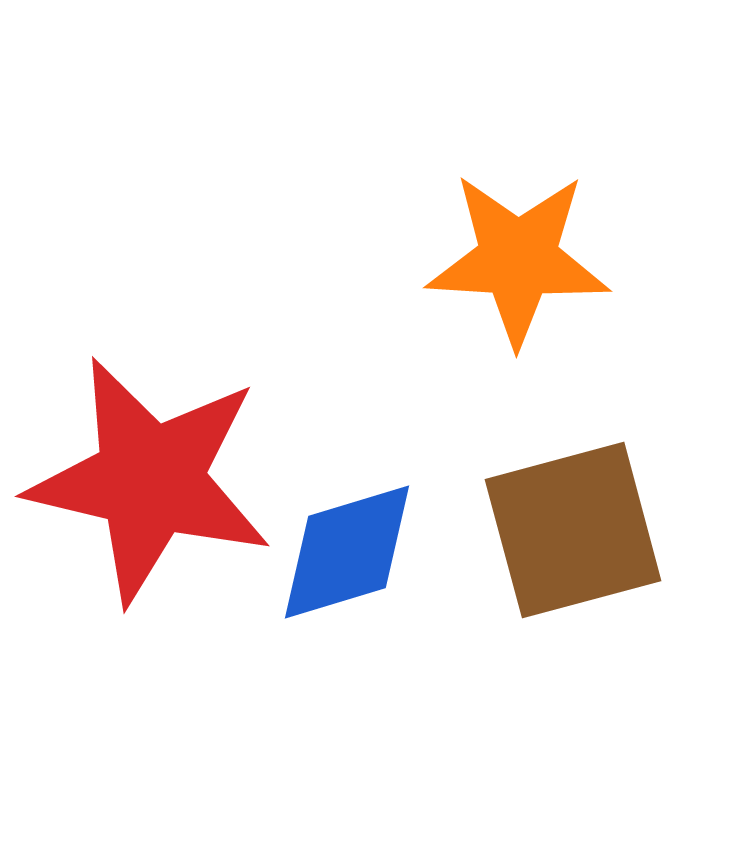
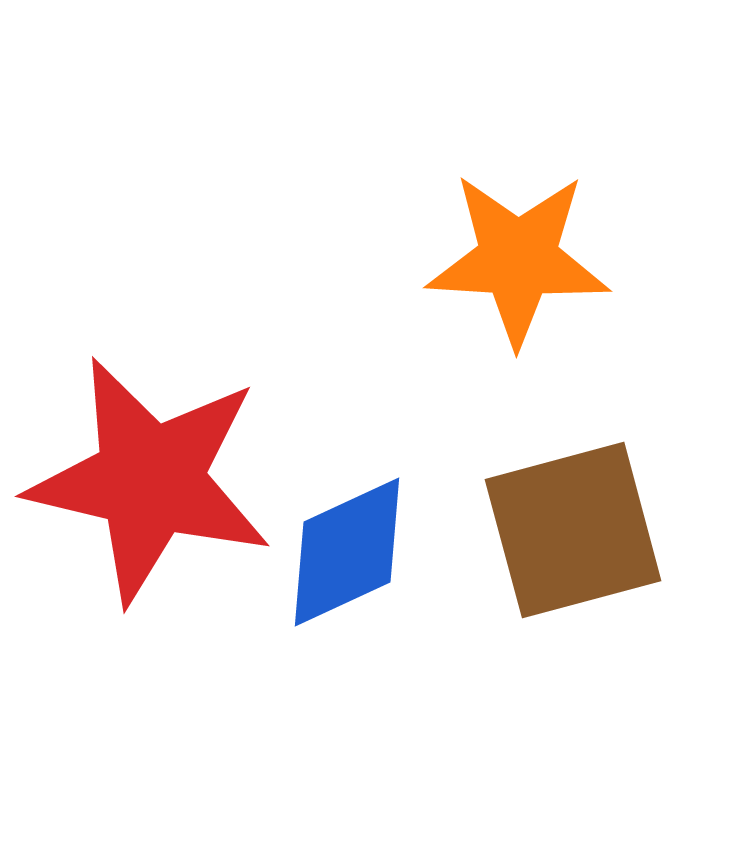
blue diamond: rotated 8 degrees counterclockwise
